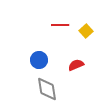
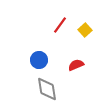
red line: rotated 54 degrees counterclockwise
yellow square: moved 1 px left, 1 px up
